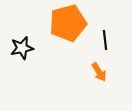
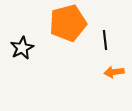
black star: rotated 15 degrees counterclockwise
orange arrow: moved 15 px right; rotated 114 degrees clockwise
